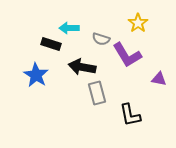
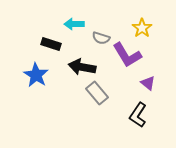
yellow star: moved 4 px right, 5 px down
cyan arrow: moved 5 px right, 4 px up
gray semicircle: moved 1 px up
purple triangle: moved 11 px left, 4 px down; rotated 28 degrees clockwise
gray rectangle: rotated 25 degrees counterclockwise
black L-shape: moved 8 px right; rotated 45 degrees clockwise
